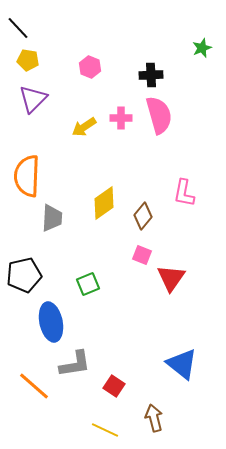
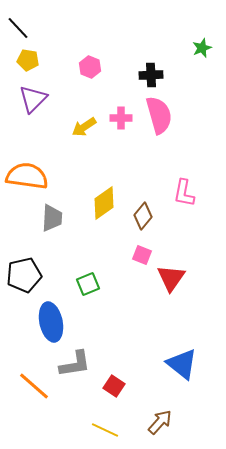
orange semicircle: rotated 96 degrees clockwise
brown arrow: moved 6 px right, 4 px down; rotated 56 degrees clockwise
